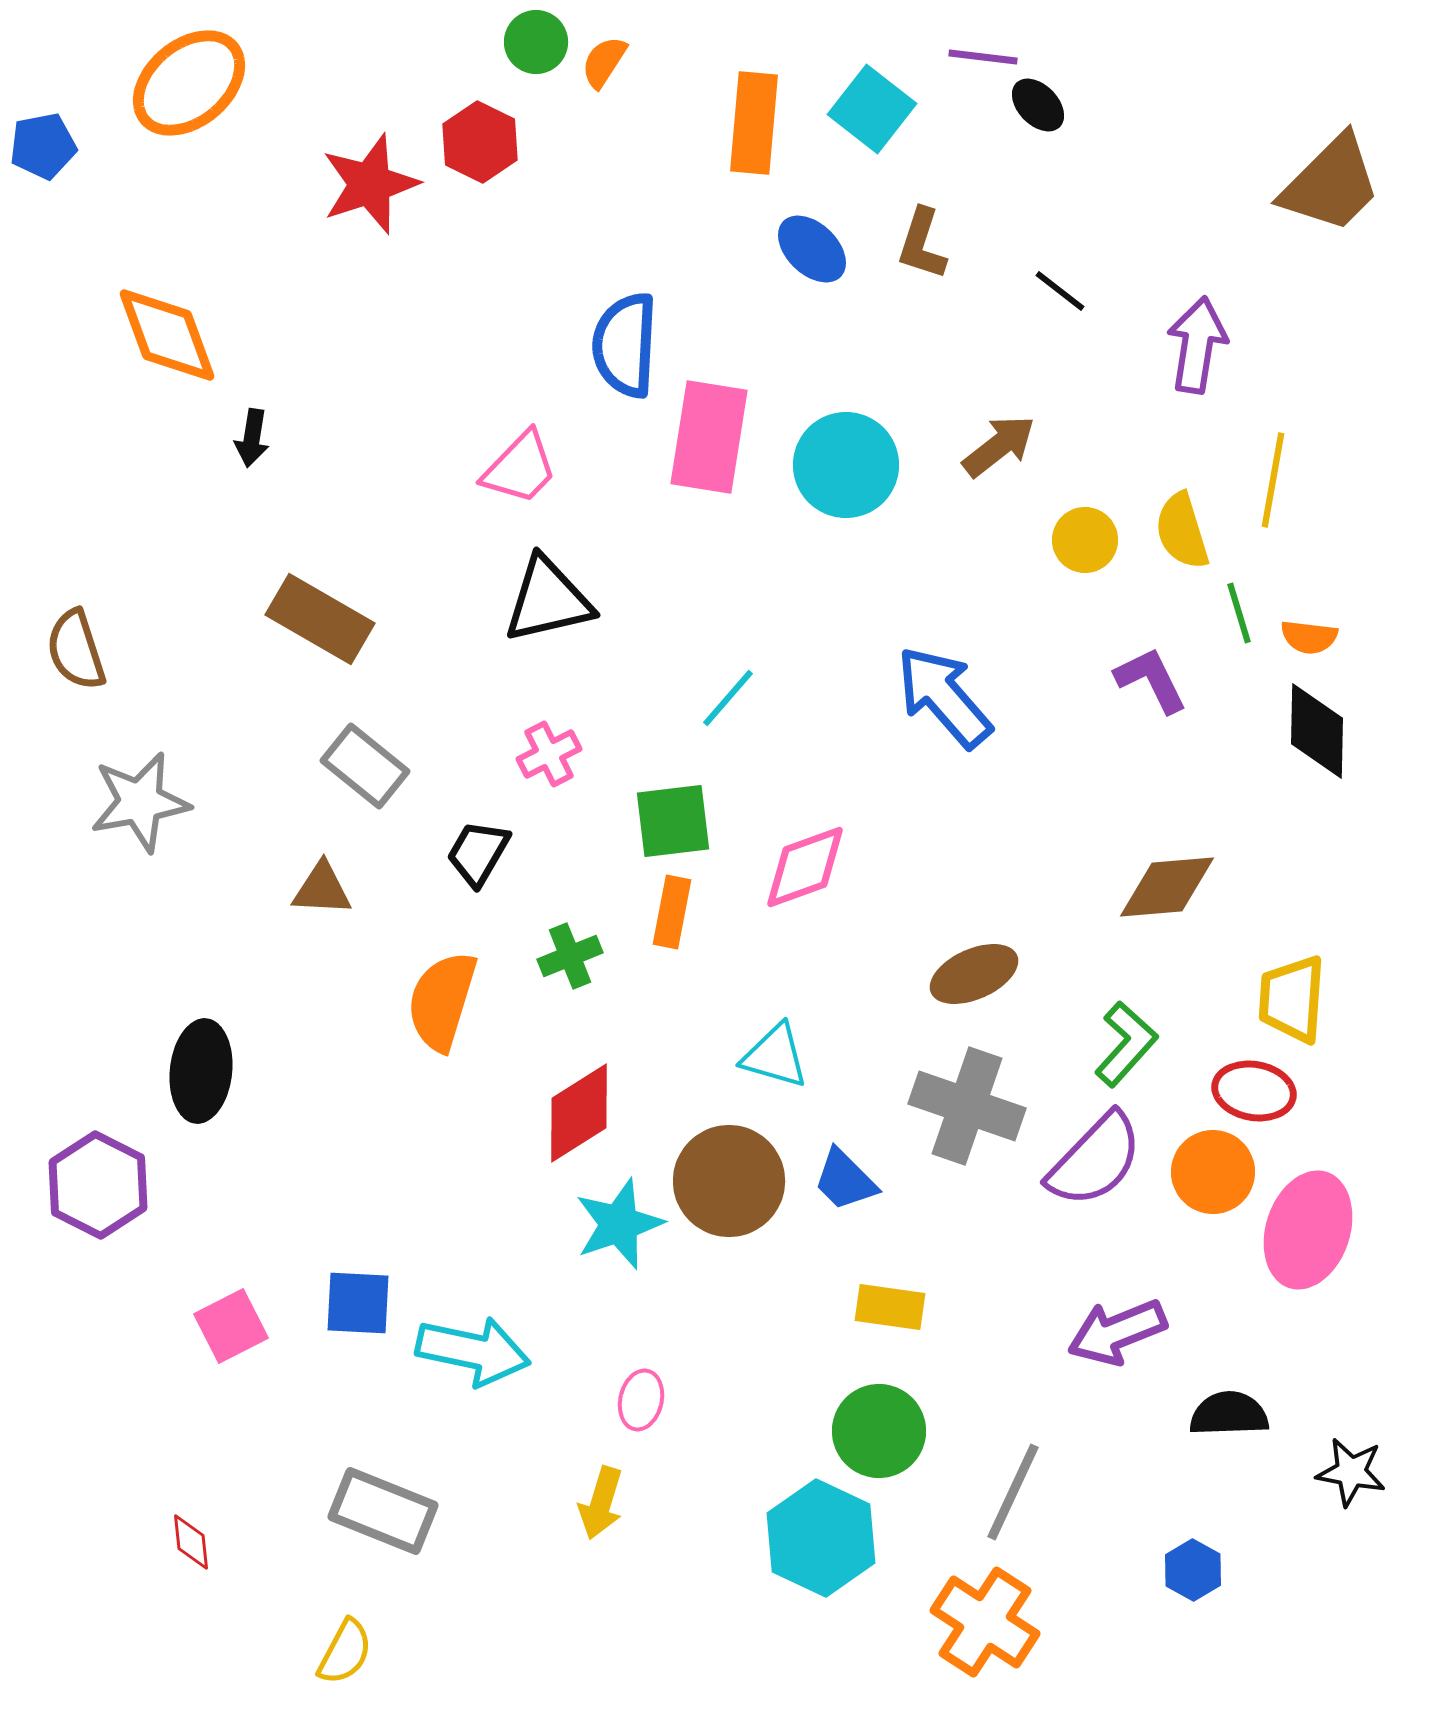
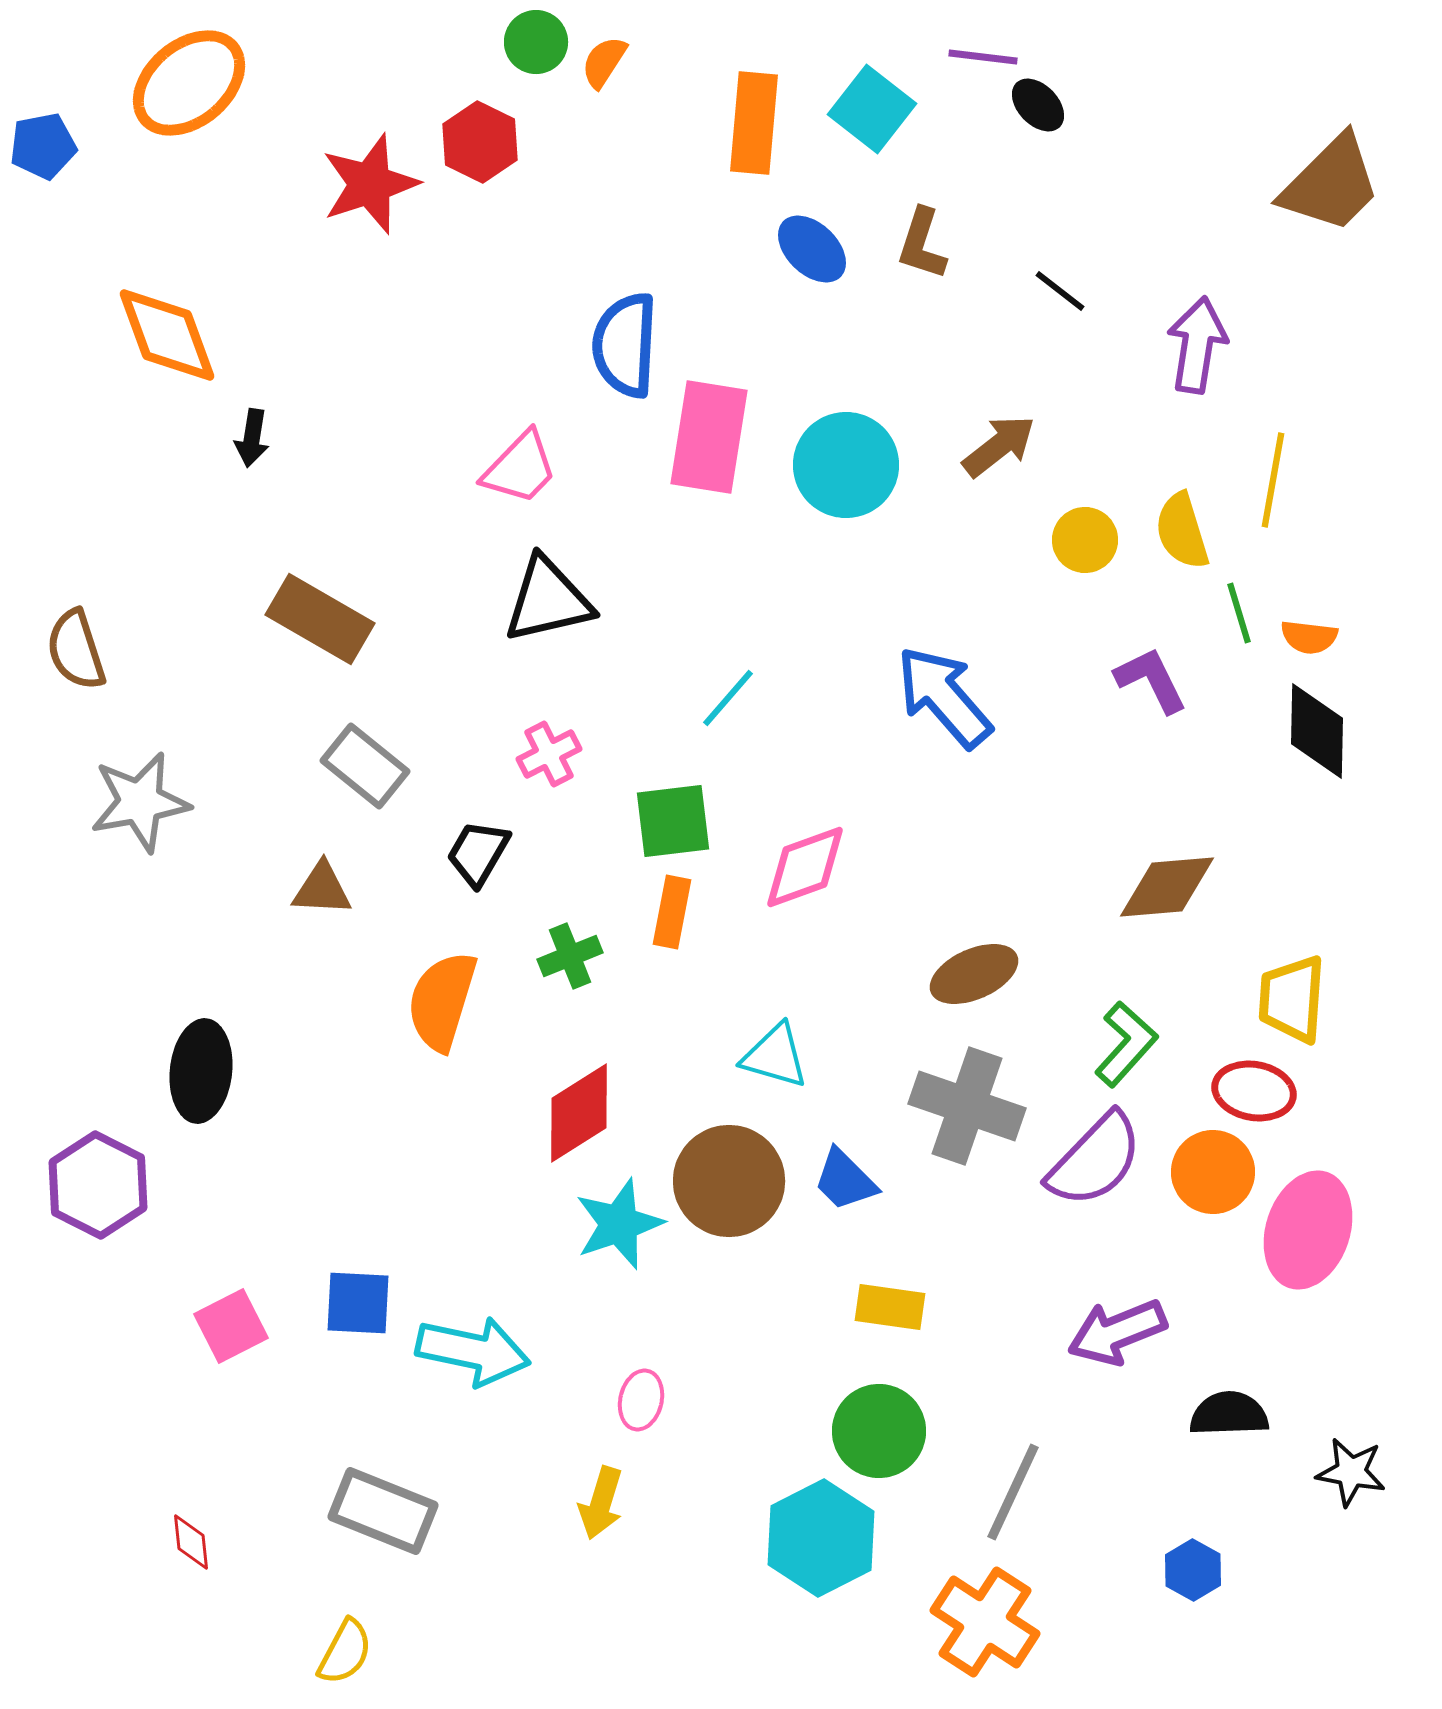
cyan hexagon at (821, 1538): rotated 8 degrees clockwise
